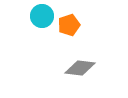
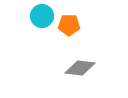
orange pentagon: rotated 20 degrees clockwise
